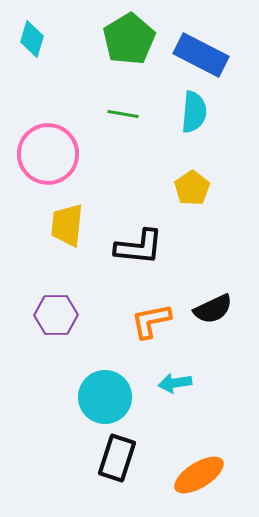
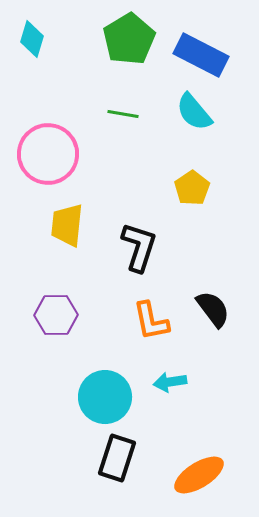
cyan semicircle: rotated 135 degrees clockwise
black L-shape: rotated 78 degrees counterclockwise
black semicircle: rotated 102 degrees counterclockwise
orange L-shape: rotated 90 degrees counterclockwise
cyan arrow: moved 5 px left, 1 px up
